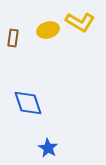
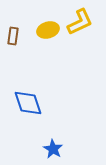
yellow L-shape: rotated 56 degrees counterclockwise
brown rectangle: moved 2 px up
blue star: moved 5 px right, 1 px down
